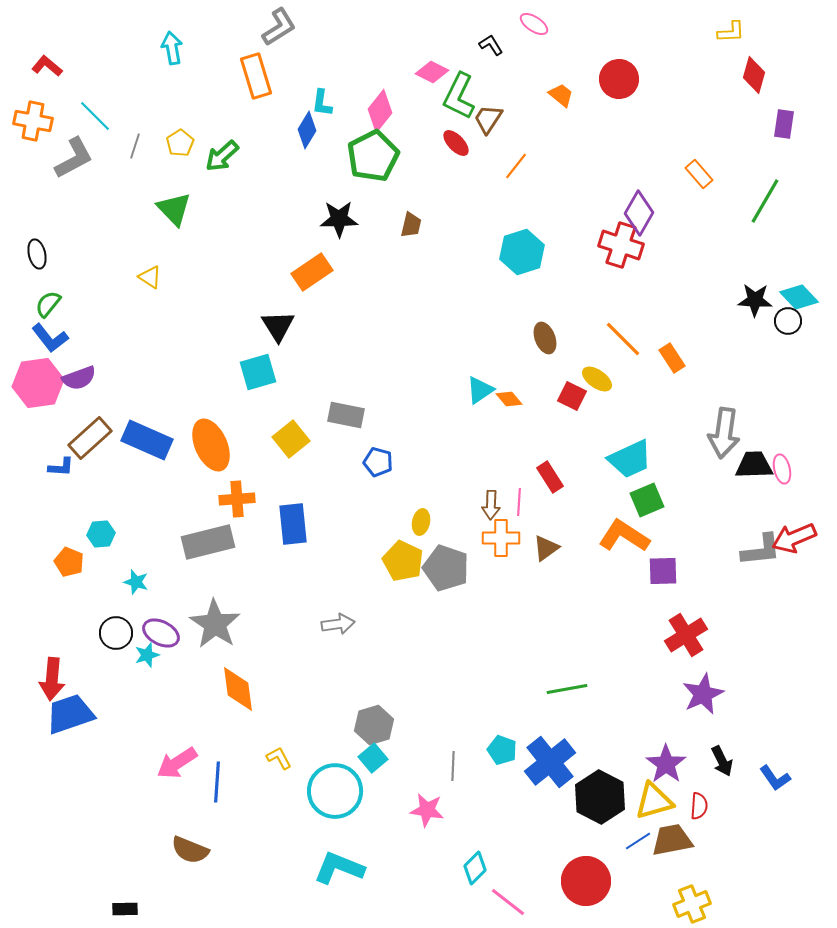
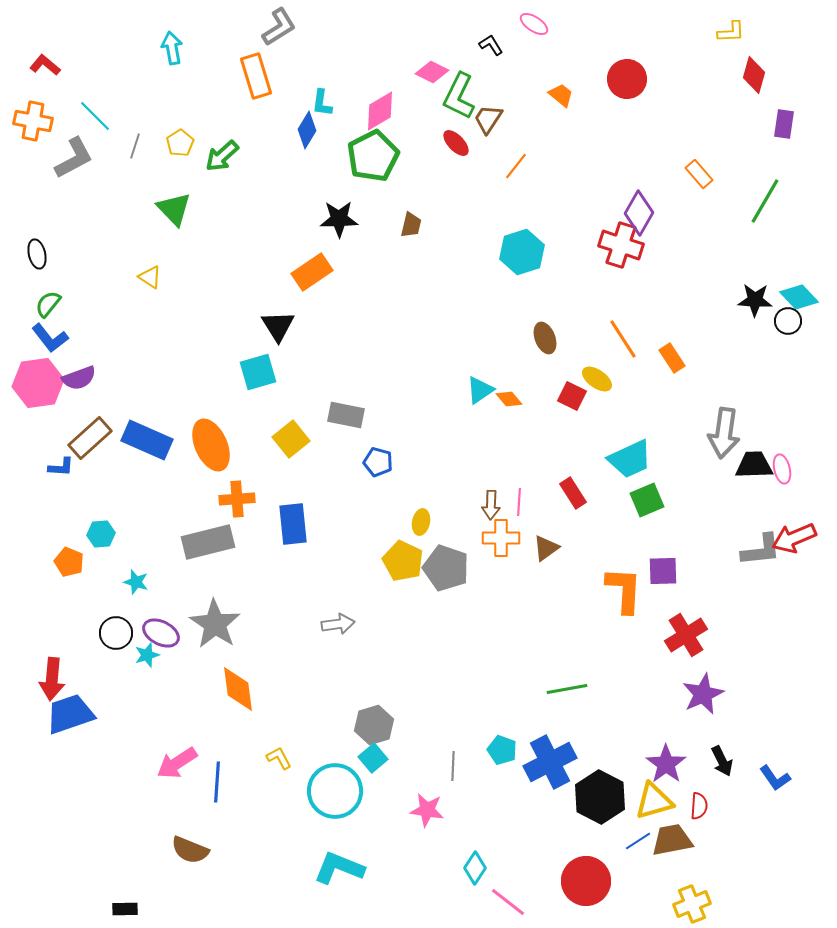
red L-shape at (47, 66): moved 2 px left, 1 px up
red circle at (619, 79): moved 8 px right
pink diamond at (380, 111): rotated 21 degrees clockwise
orange line at (623, 339): rotated 12 degrees clockwise
red rectangle at (550, 477): moved 23 px right, 16 px down
orange L-shape at (624, 536): moved 54 px down; rotated 60 degrees clockwise
blue cross at (550, 762): rotated 12 degrees clockwise
cyan diamond at (475, 868): rotated 12 degrees counterclockwise
